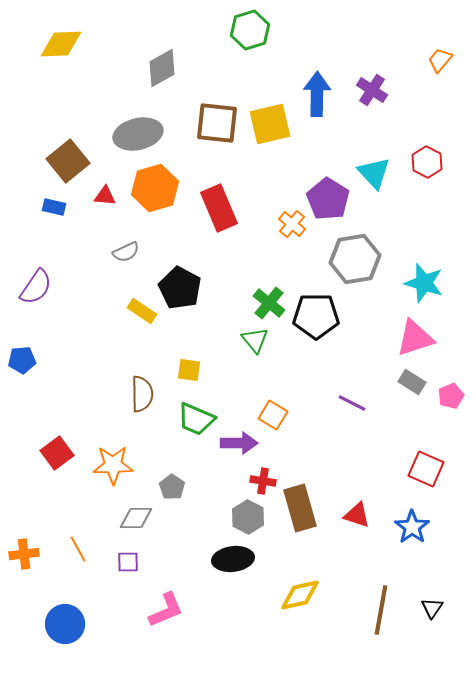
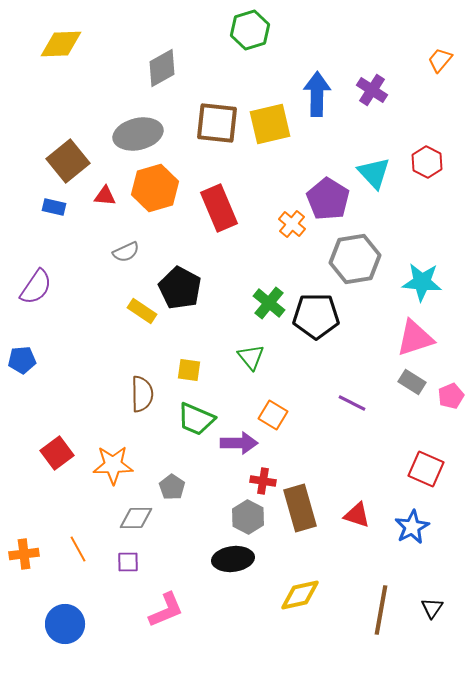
cyan star at (424, 283): moved 2 px left, 1 px up; rotated 12 degrees counterclockwise
green triangle at (255, 340): moved 4 px left, 17 px down
blue star at (412, 527): rotated 8 degrees clockwise
